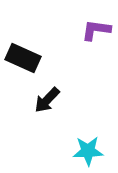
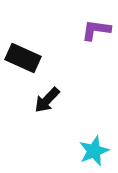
cyan star: moved 6 px right; rotated 20 degrees counterclockwise
